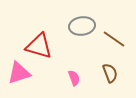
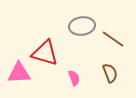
brown line: moved 1 px left
red triangle: moved 6 px right, 7 px down
pink triangle: rotated 15 degrees clockwise
